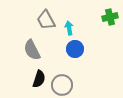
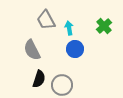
green cross: moved 6 px left, 9 px down; rotated 28 degrees counterclockwise
